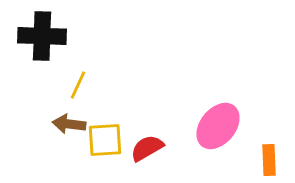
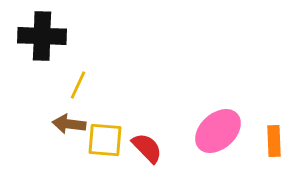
pink ellipse: moved 5 px down; rotated 9 degrees clockwise
yellow square: rotated 9 degrees clockwise
red semicircle: rotated 76 degrees clockwise
orange rectangle: moved 5 px right, 19 px up
